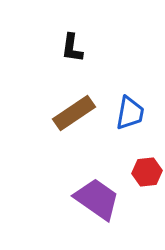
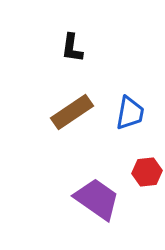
brown rectangle: moved 2 px left, 1 px up
